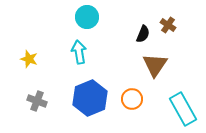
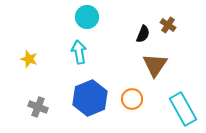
gray cross: moved 1 px right, 6 px down
